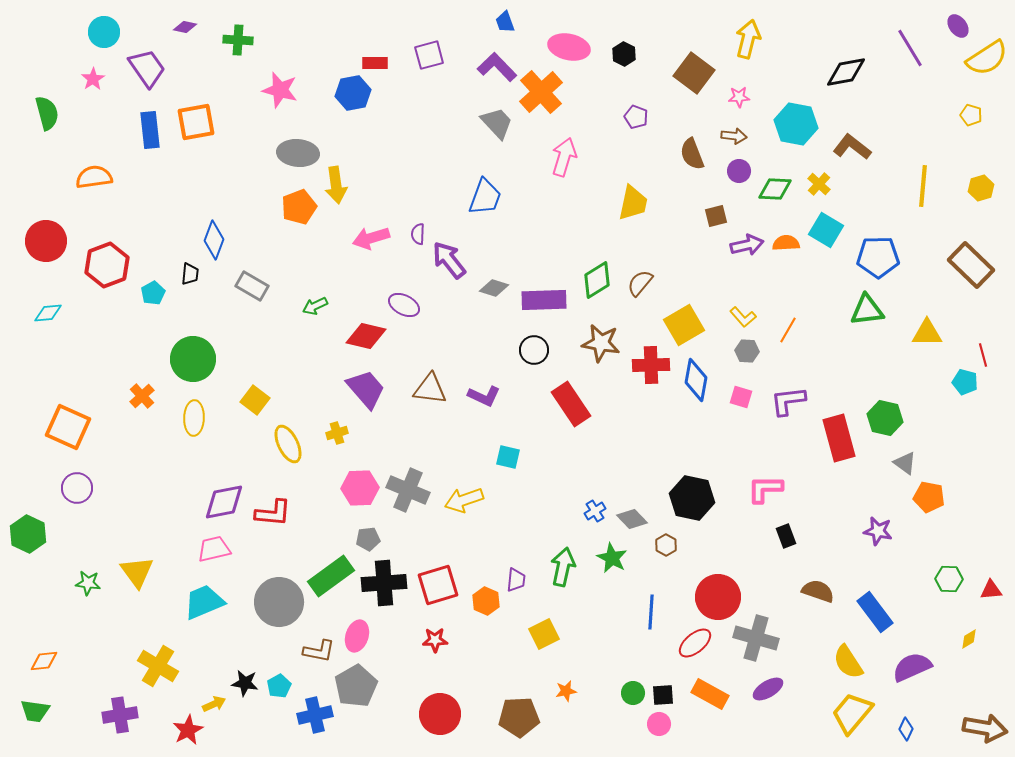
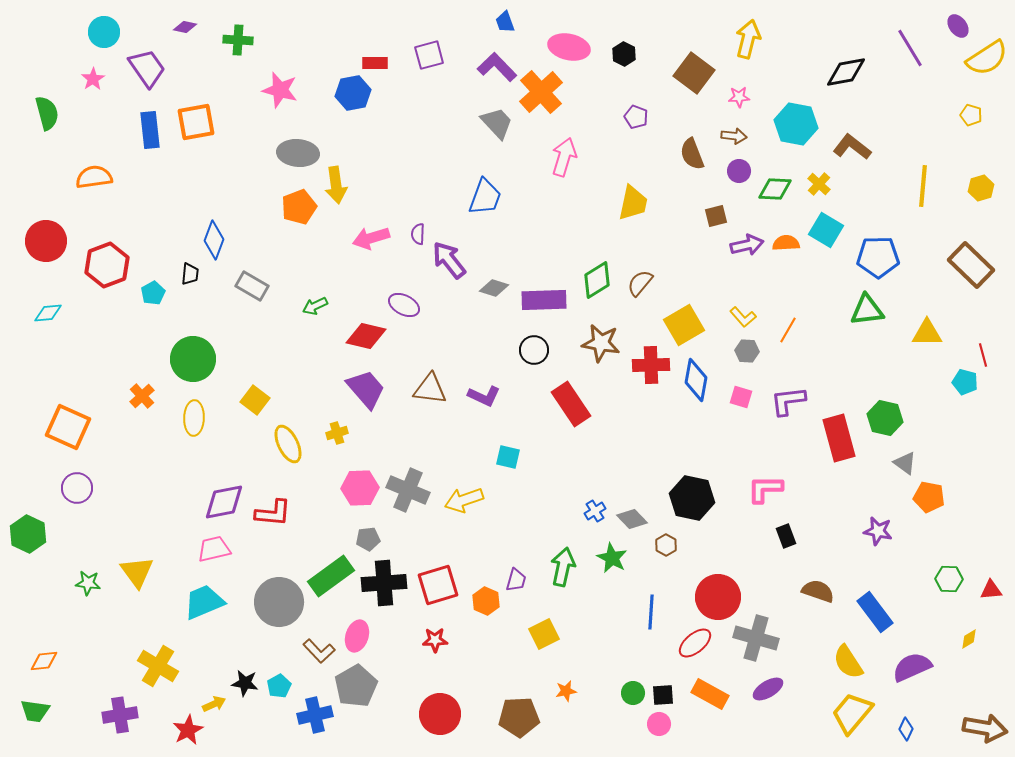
purple trapezoid at (516, 580): rotated 10 degrees clockwise
brown L-shape at (319, 651): rotated 36 degrees clockwise
